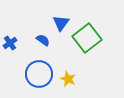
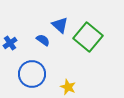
blue triangle: moved 1 px left, 2 px down; rotated 24 degrees counterclockwise
green square: moved 1 px right, 1 px up; rotated 12 degrees counterclockwise
blue circle: moved 7 px left
yellow star: moved 8 px down
